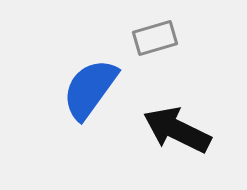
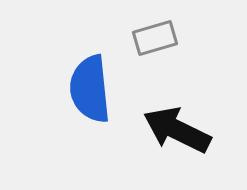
blue semicircle: rotated 42 degrees counterclockwise
